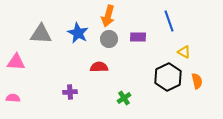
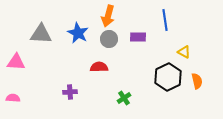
blue line: moved 4 px left, 1 px up; rotated 10 degrees clockwise
